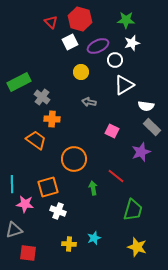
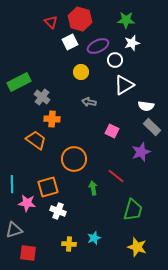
pink star: moved 2 px right, 1 px up
